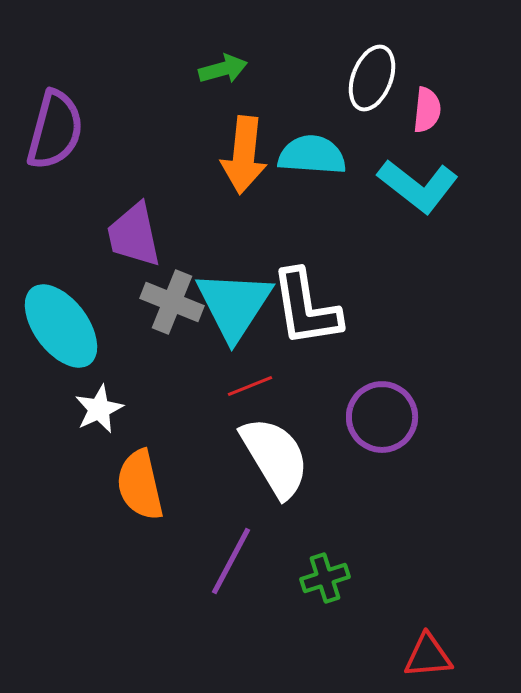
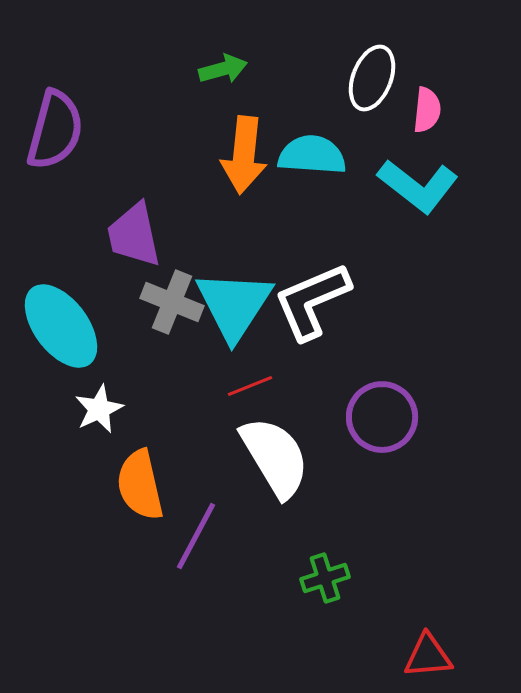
white L-shape: moved 6 px right, 7 px up; rotated 76 degrees clockwise
purple line: moved 35 px left, 25 px up
